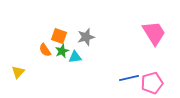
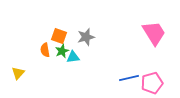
orange semicircle: rotated 24 degrees clockwise
cyan triangle: moved 2 px left
yellow triangle: moved 1 px down
